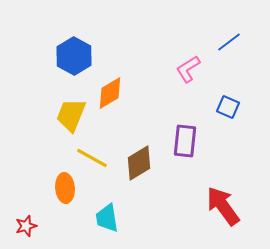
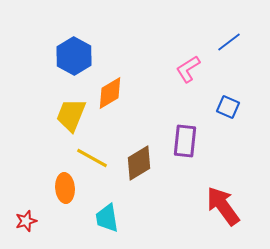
red star: moved 5 px up
